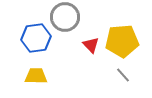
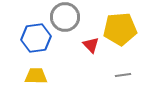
yellow pentagon: moved 2 px left, 12 px up
gray line: rotated 56 degrees counterclockwise
